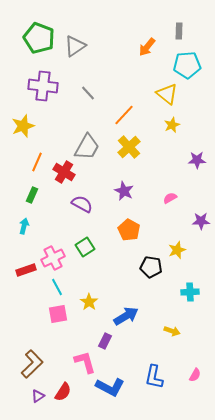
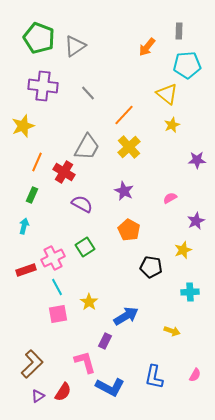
purple star at (201, 221): moved 5 px left; rotated 24 degrees counterclockwise
yellow star at (177, 250): moved 6 px right
